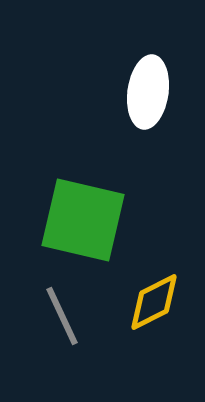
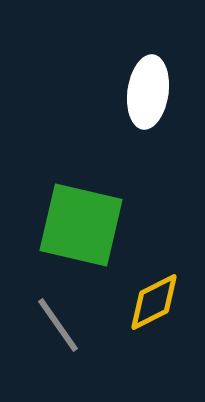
green square: moved 2 px left, 5 px down
gray line: moved 4 px left, 9 px down; rotated 10 degrees counterclockwise
